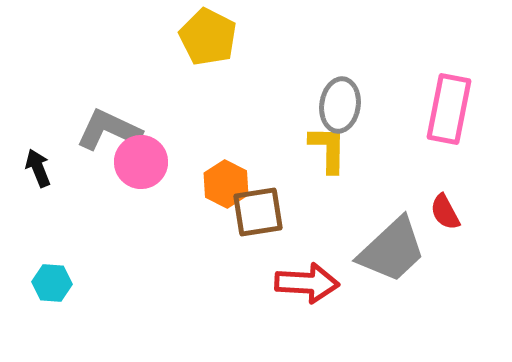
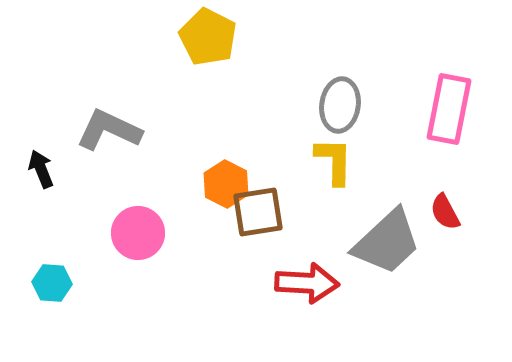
yellow L-shape: moved 6 px right, 12 px down
pink circle: moved 3 px left, 71 px down
black arrow: moved 3 px right, 1 px down
gray trapezoid: moved 5 px left, 8 px up
